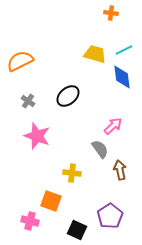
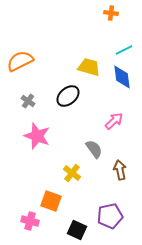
yellow trapezoid: moved 6 px left, 13 px down
pink arrow: moved 1 px right, 5 px up
gray semicircle: moved 6 px left
yellow cross: rotated 30 degrees clockwise
purple pentagon: rotated 20 degrees clockwise
